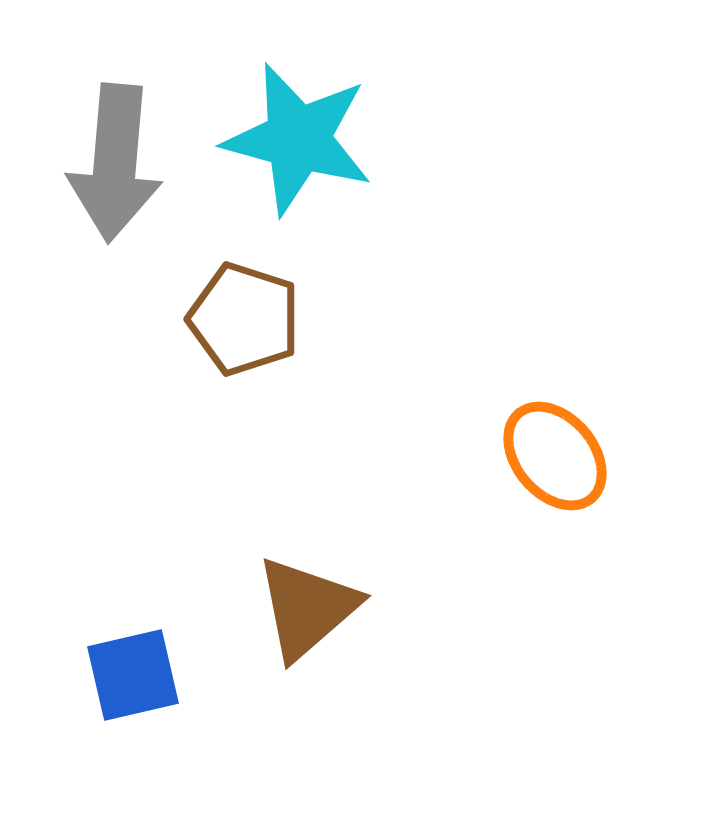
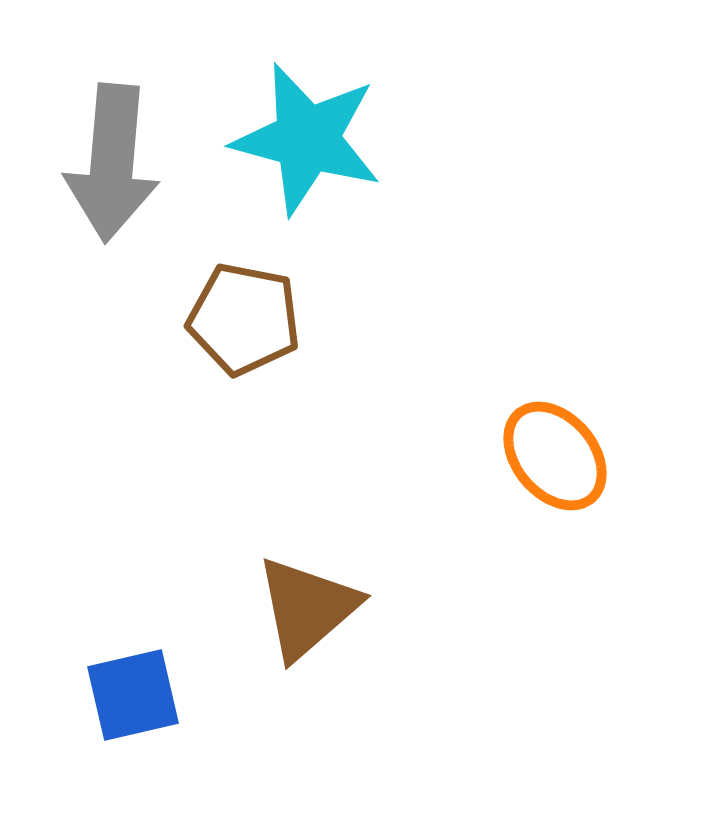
cyan star: moved 9 px right
gray arrow: moved 3 px left
brown pentagon: rotated 7 degrees counterclockwise
blue square: moved 20 px down
